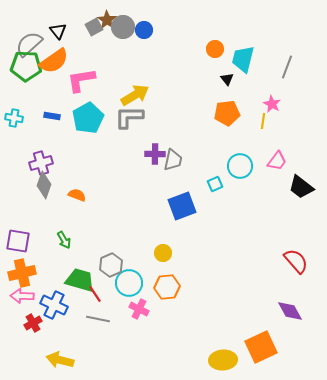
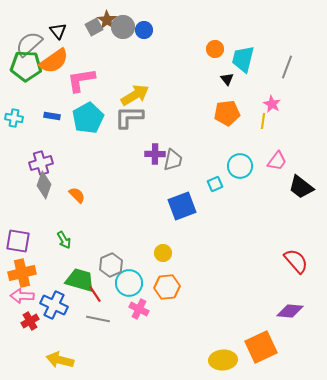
orange semicircle at (77, 195): rotated 24 degrees clockwise
purple diamond at (290, 311): rotated 56 degrees counterclockwise
red cross at (33, 323): moved 3 px left, 2 px up
